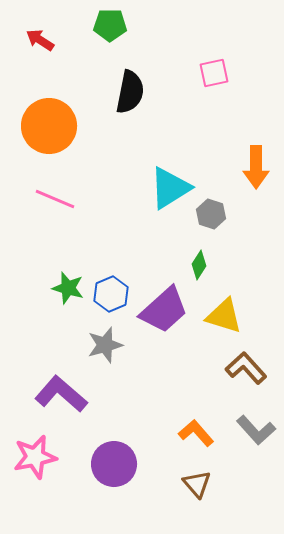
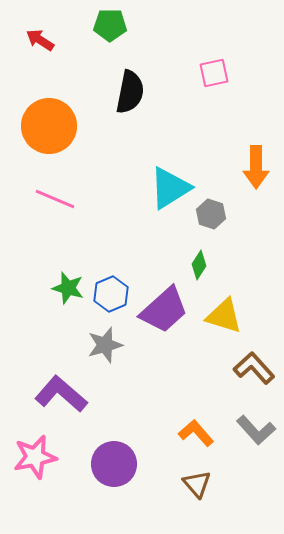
brown L-shape: moved 8 px right
